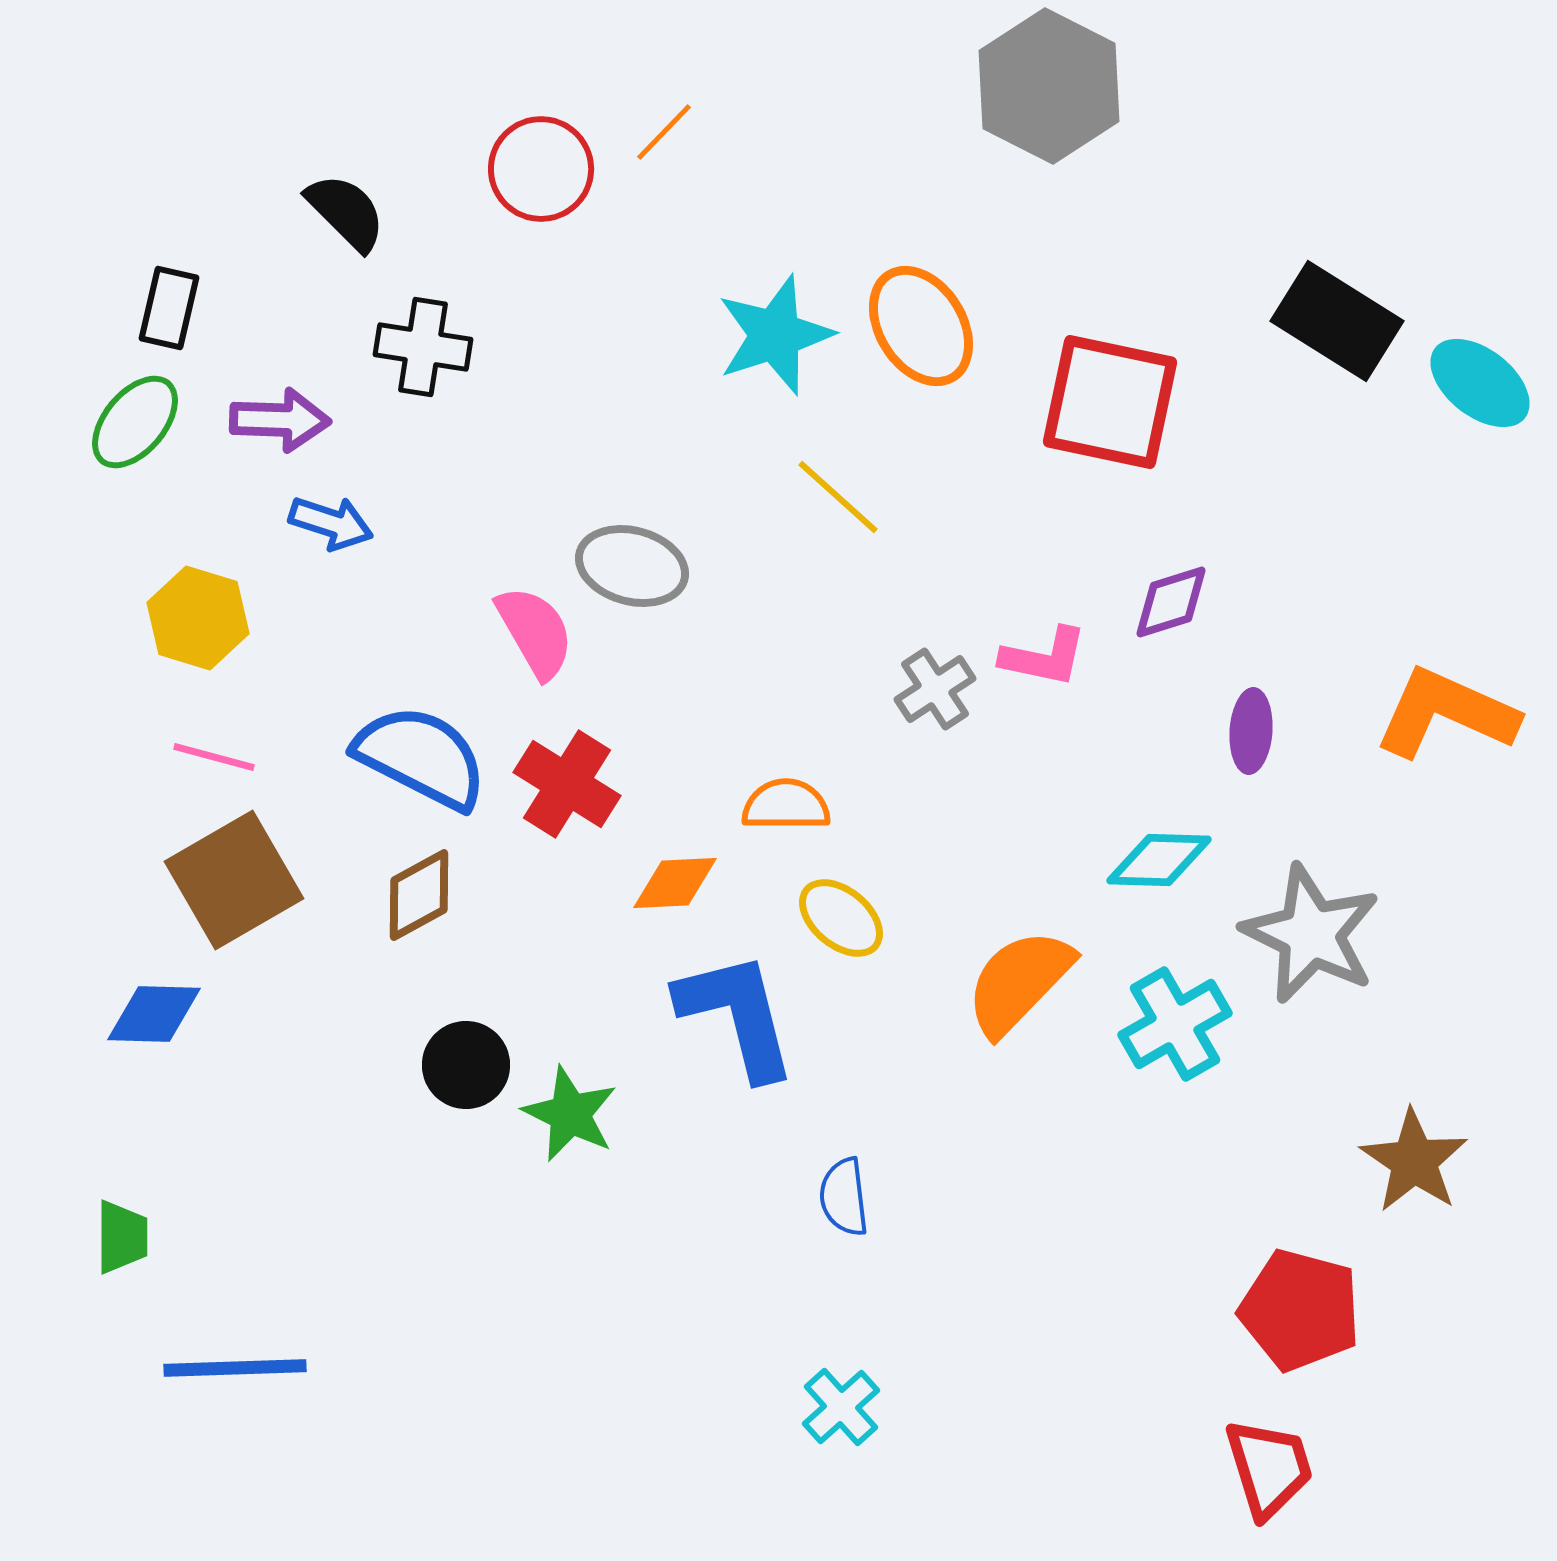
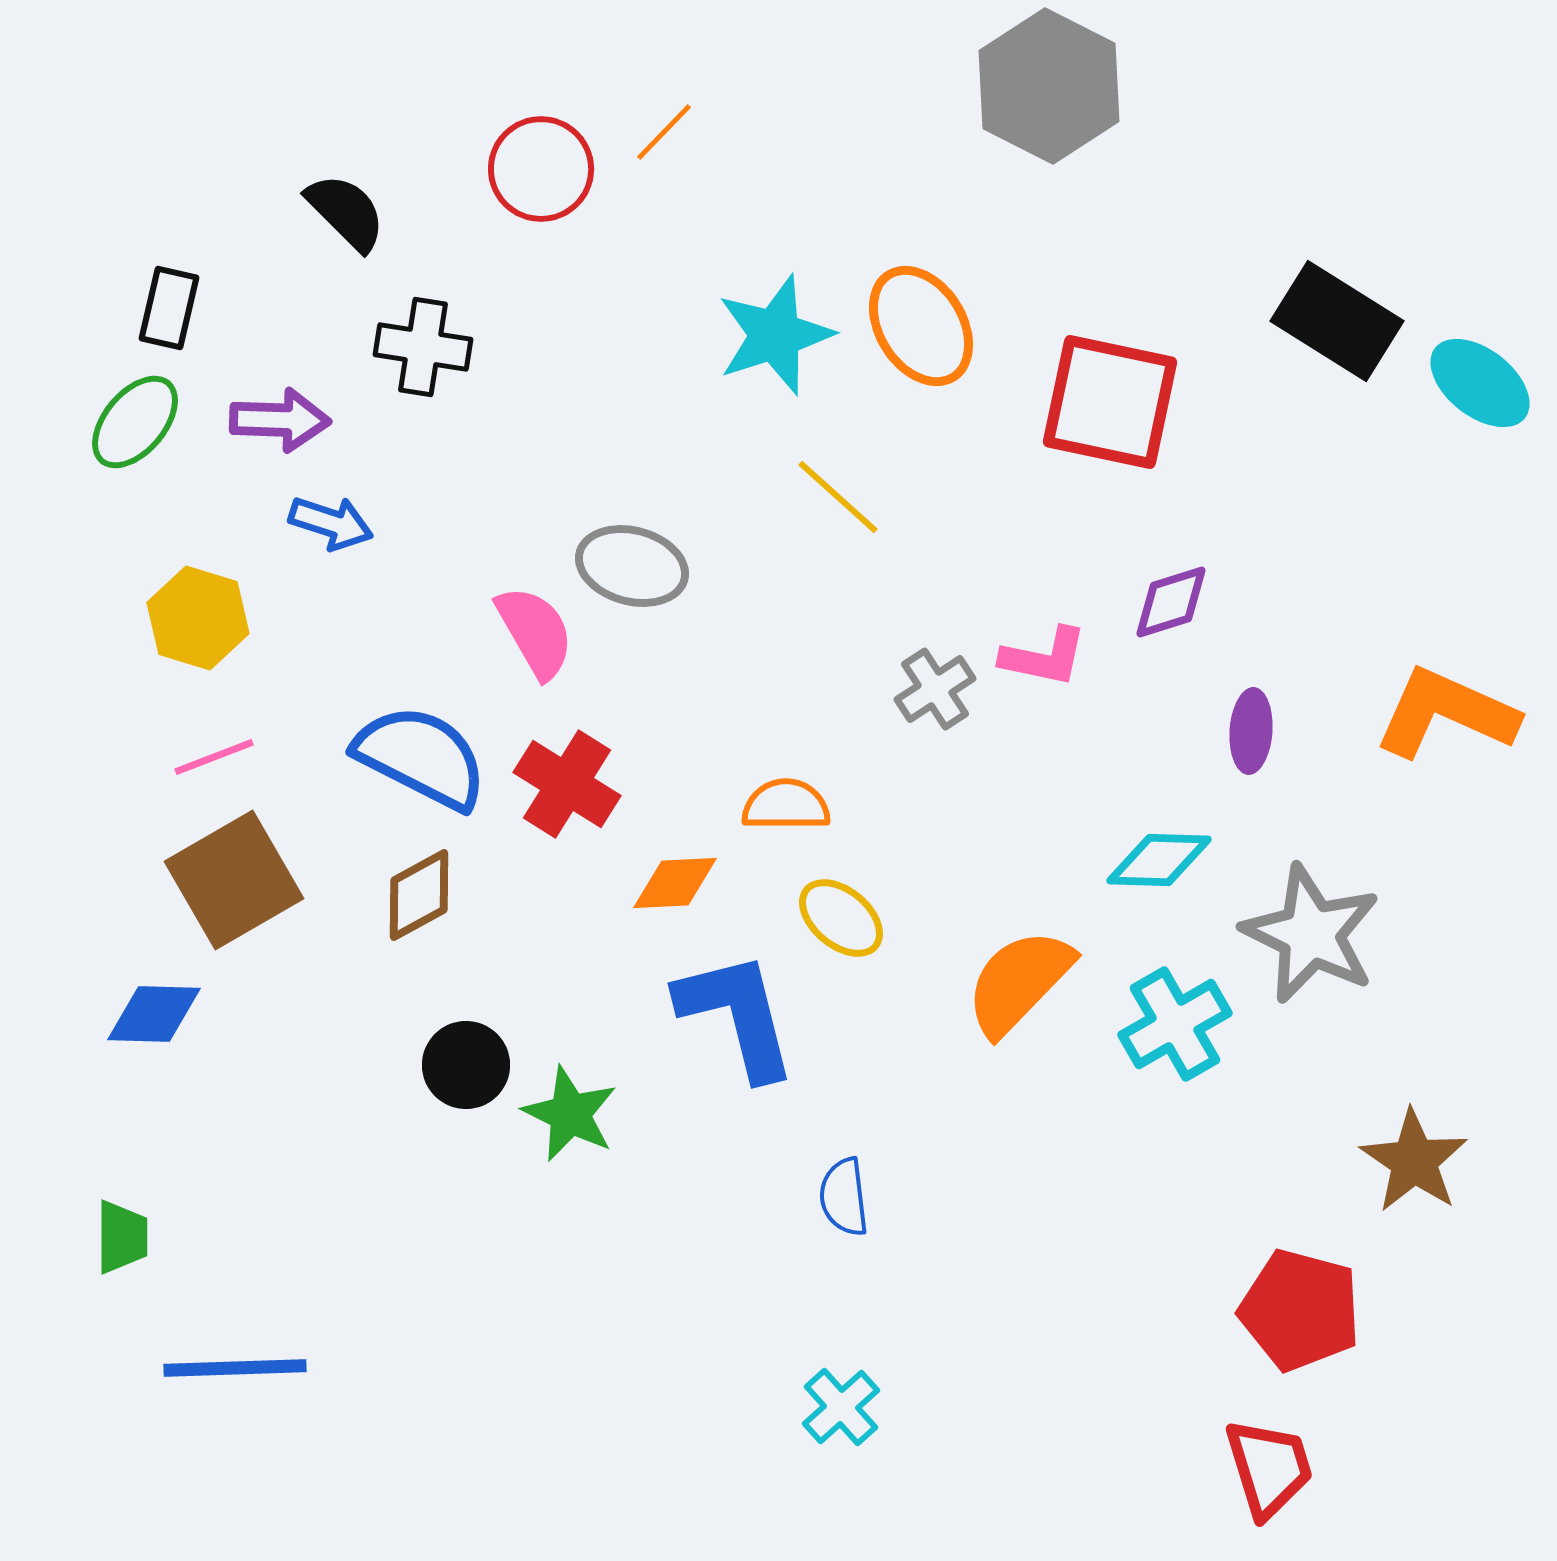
pink line at (214, 757): rotated 36 degrees counterclockwise
